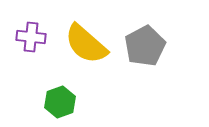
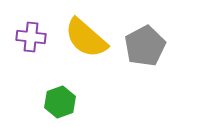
yellow semicircle: moved 6 px up
